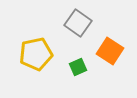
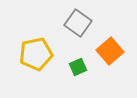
orange square: rotated 16 degrees clockwise
